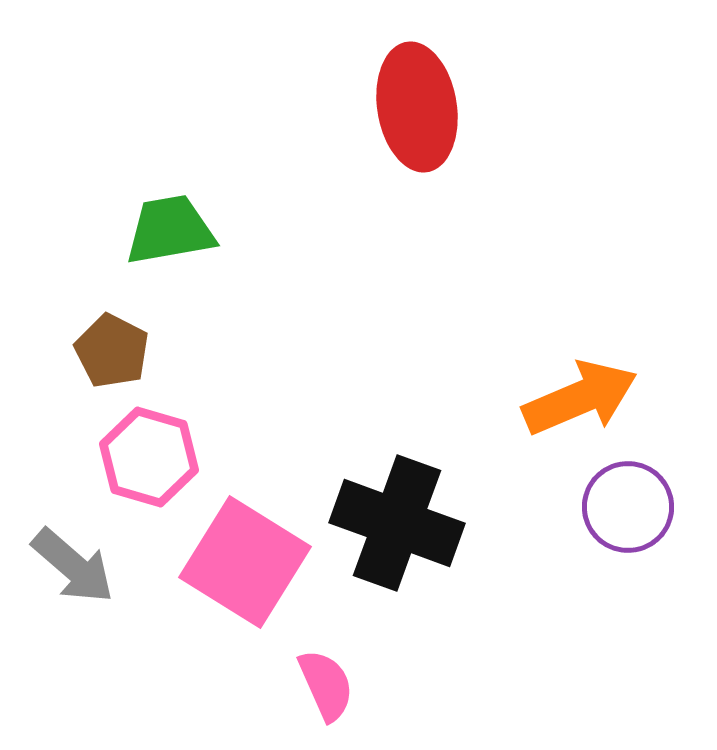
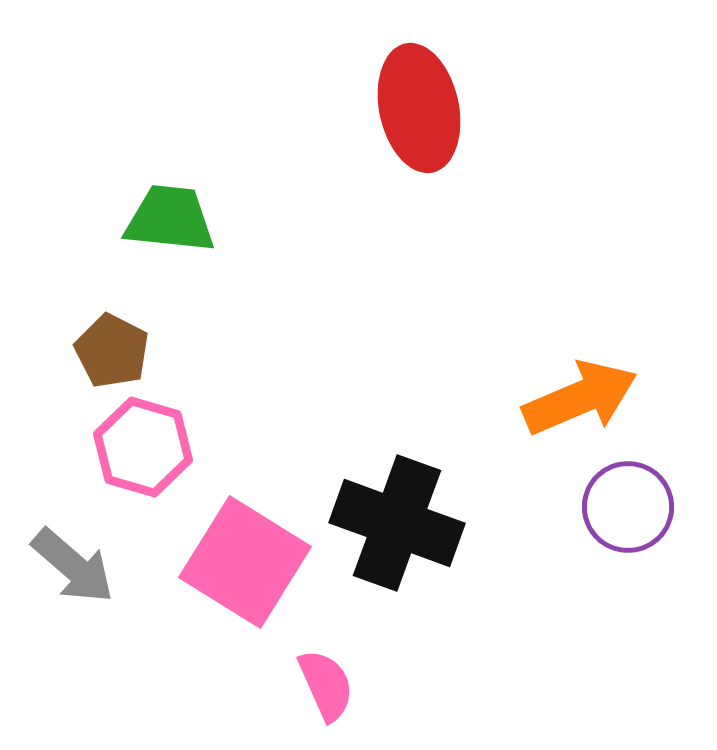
red ellipse: moved 2 px right, 1 px down; rotated 3 degrees counterclockwise
green trapezoid: moved 11 px up; rotated 16 degrees clockwise
pink hexagon: moved 6 px left, 10 px up
